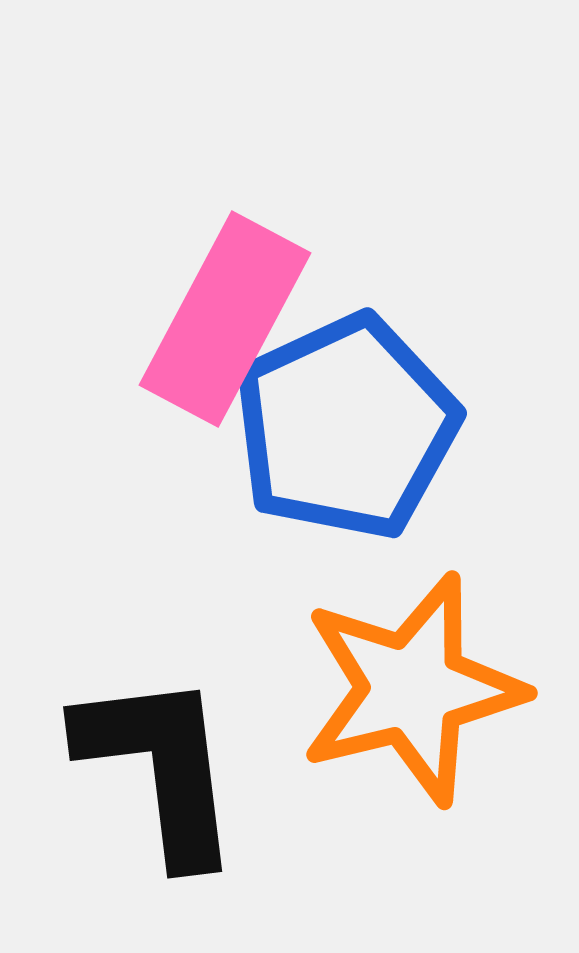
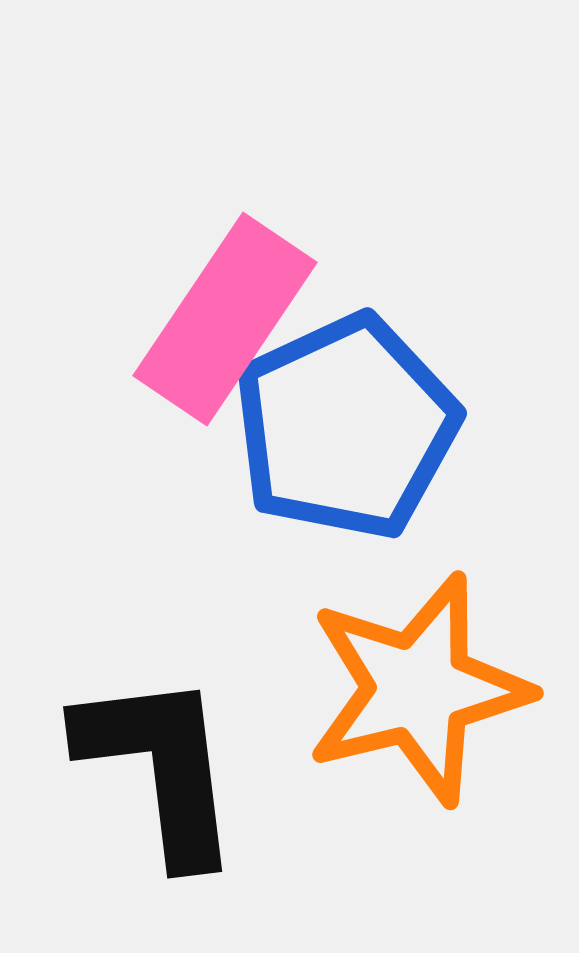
pink rectangle: rotated 6 degrees clockwise
orange star: moved 6 px right
